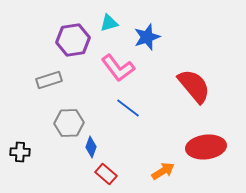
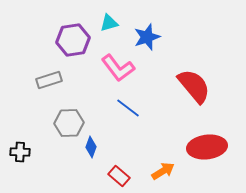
red ellipse: moved 1 px right
red rectangle: moved 13 px right, 2 px down
